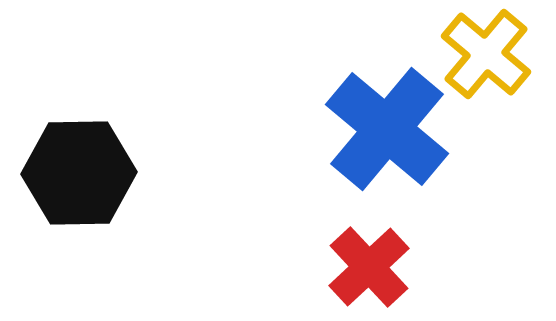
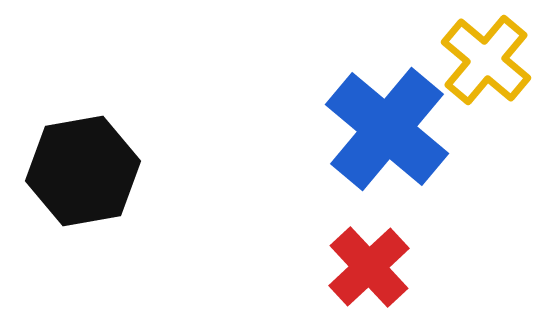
yellow cross: moved 6 px down
black hexagon: moved 4 px right, 2 px up; rotated 9 degrees counterclockwise
